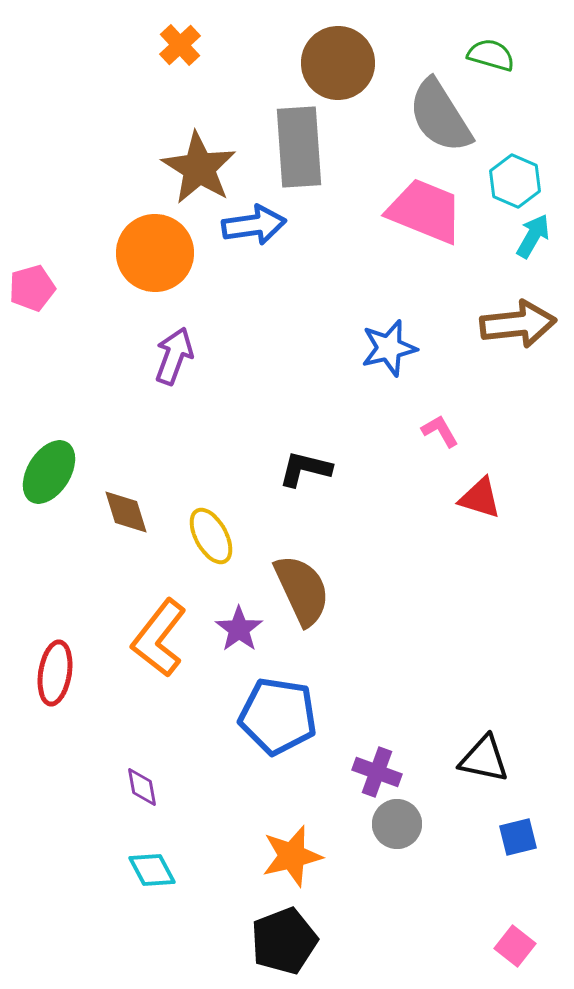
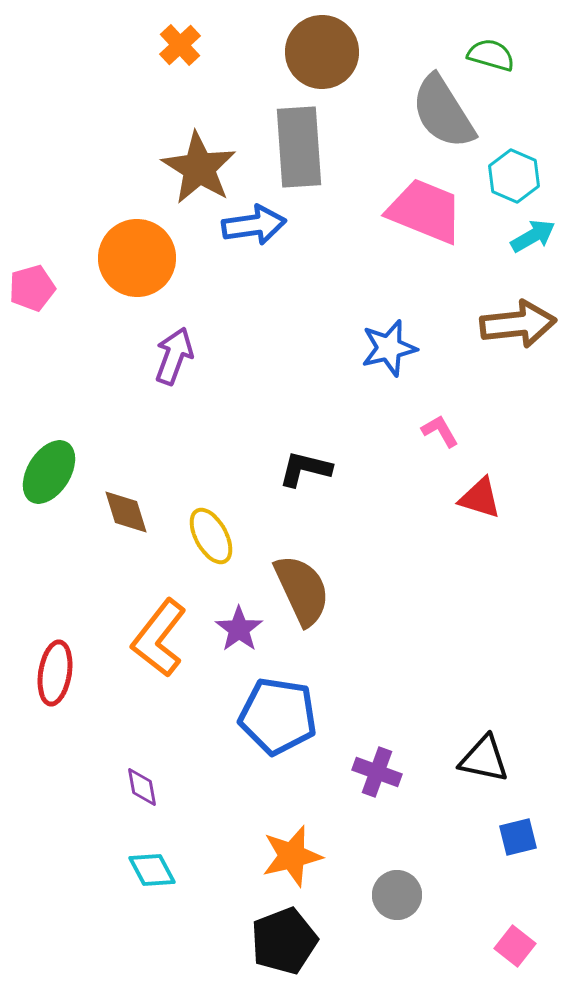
brown circle: moved 16 px left, 11 px up
gray semicircle: moved 3 px right, 4 px up
cyan hexagon: moved 1 px left, 5 px up
cyan arrow: rotated 30 degrees clockwise
orange circle: moved 18 px left, 5 px down
gray circle: moved 71 px down
